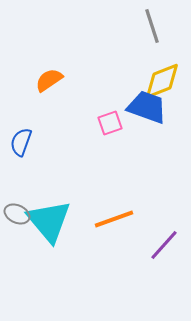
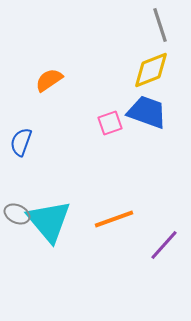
gray line: moved 8 px right, 1 px up
yellow diamond: moved 11 px left, 11 px up
blue trapezoid: moved 5 px down
